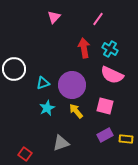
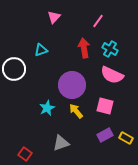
pink line: moved 2 px down
cyan triangle: moved 2 px left, 33 px up
yellow rectangle: moved 1 px up; rotated 24 degrees clockwise
